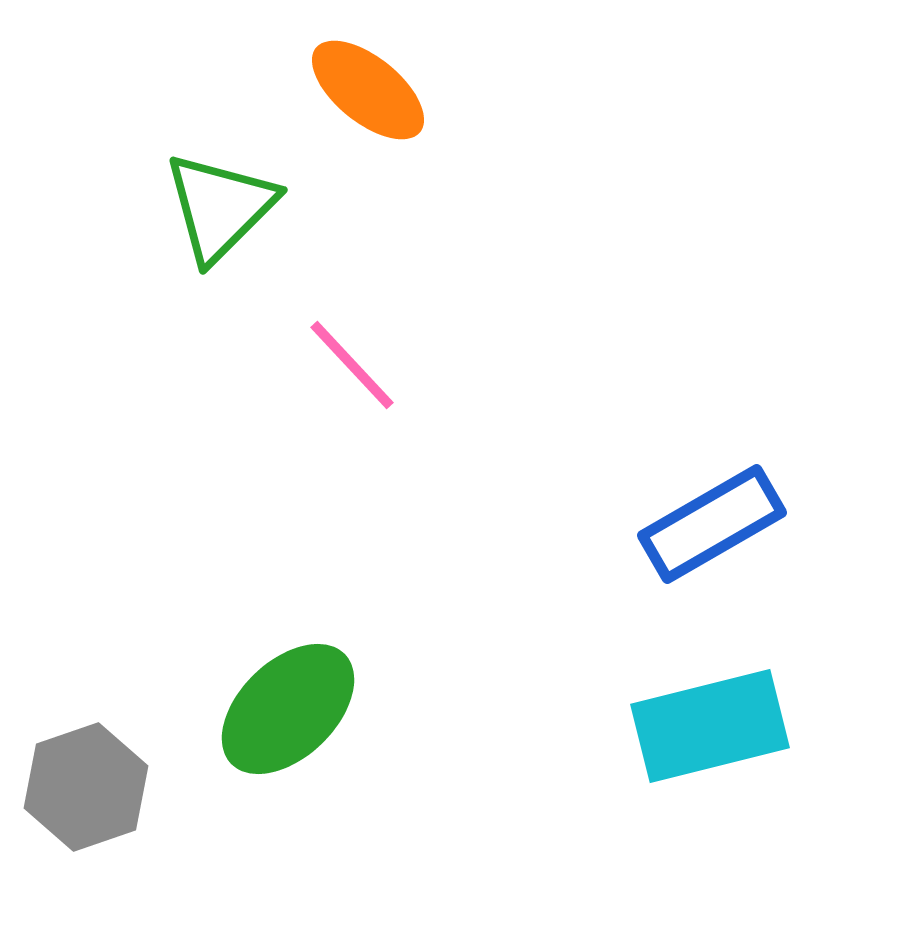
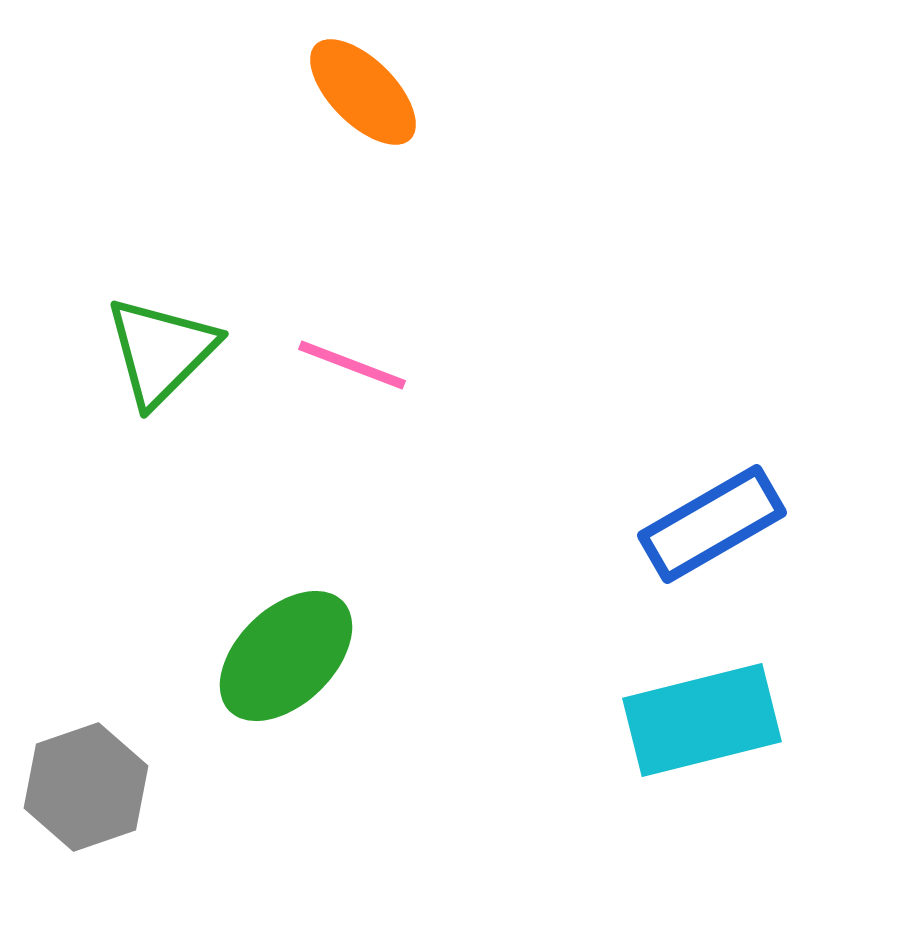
orange ellipse: moved 5 px left, 2 px down; rotated 6 degrees clockwise
green triangle: moved 59 px left, 144 px down
pink line: rotated 26 degrees counterclockwise
green ellipse: moved 2 px left, 53 px up
cyan rectangle: moved 8 px left, 6 px up
